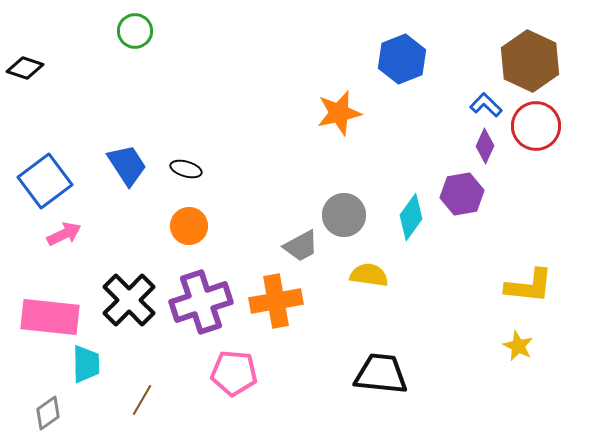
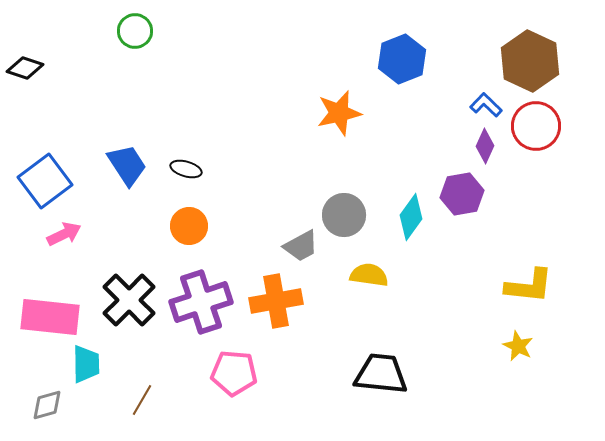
gray diamond: moved 1 px left, 8 px up; rotated 20 degrees clockwise
